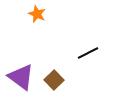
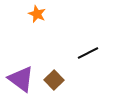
purple triangle: moved 2 px down
